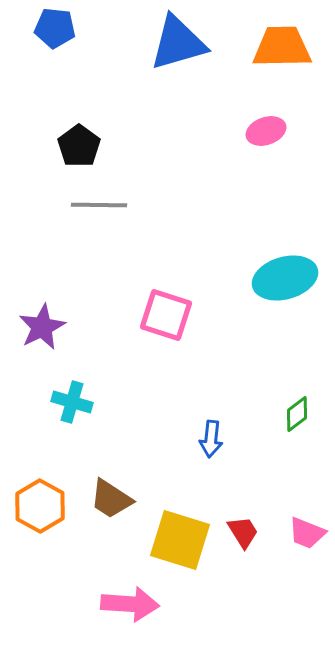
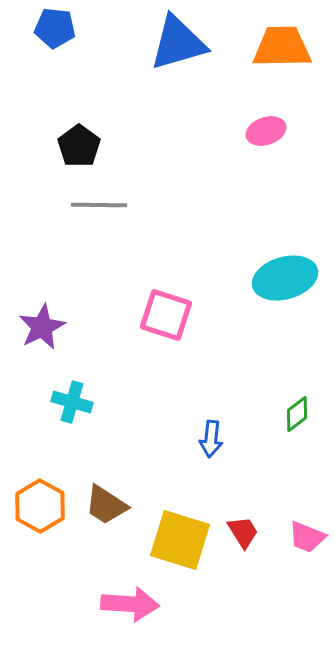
brown trapezoid: moved 5 px left, 6 px down
pink trapezoid: moved 4 px down
